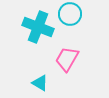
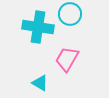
cyan cross: rotated 12 degrees counterclockwise
